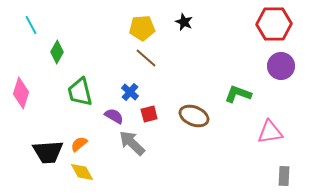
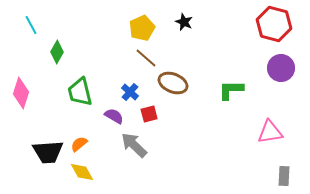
red hexagon: rotated 16 degrees clockwise
yellow pentagon: rotated 20 degrees counterclockwise
purple circle: moved 2 px down
green L-shape: moved 7 px left, 4 px up; rotated 20 degrees counterclockwise
brown ellipse: moved 21 px left, 33 px up
gray arrow: moved 2 px right, 2 px down
